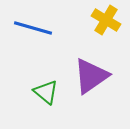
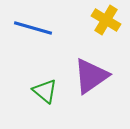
green triangle: moved 1 px left, 1 px up
